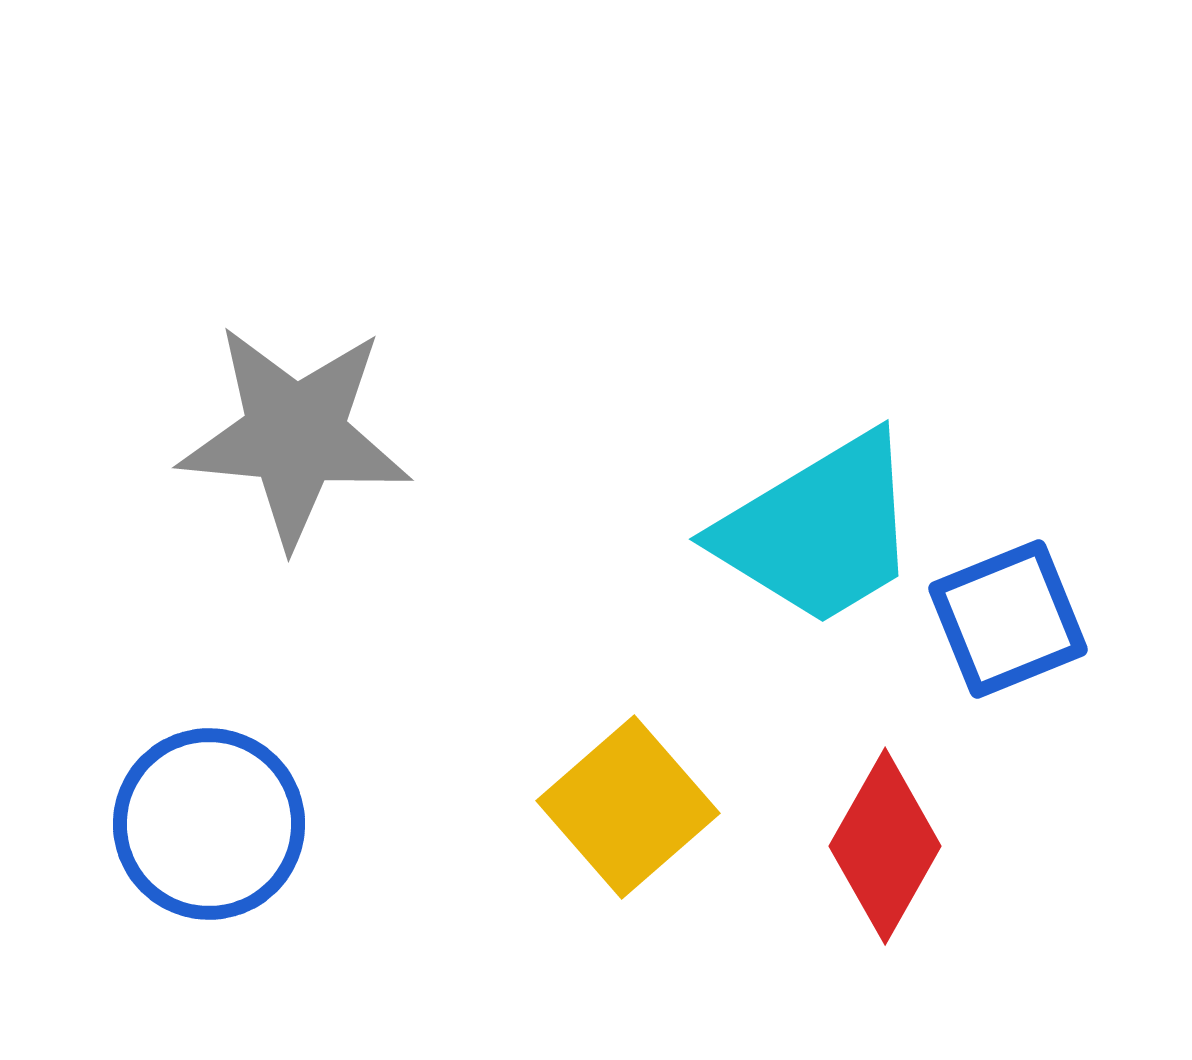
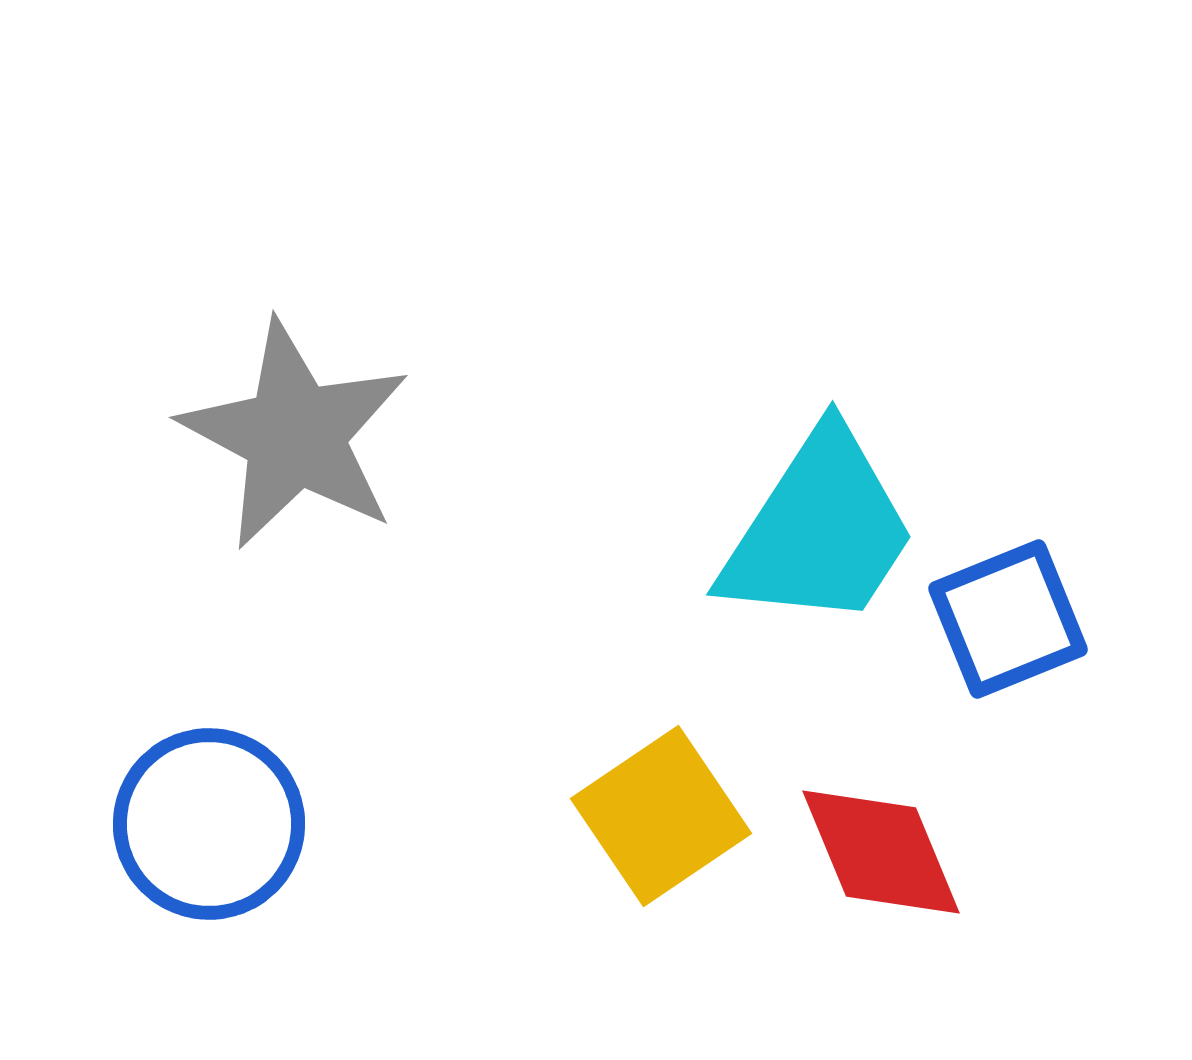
gray star: rotated 23 degrees clockwise
cyan trapezoid: rotated 26 degrees counterclockwise
yellow square: moved 33 px right, 9 px down; rotated 7 degrees clockwise
red diamond: moved 4 px left, 6 px down; rotated 52 degrees counterclockwise
